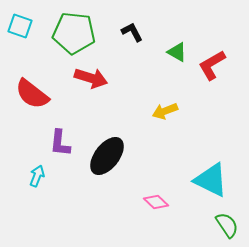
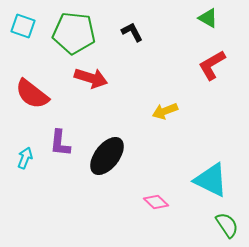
cyan square: moved 3 px right
green triangle: moved 31 px right, 34 px up
cyan arrow: moved 12 px left, 18 px up
